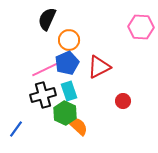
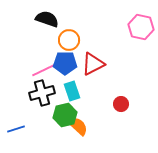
black semicircle: rotated 85 degrees clockwise
pink hexagon: rotated 10 degrees clockwise
blue pentagon: moved 2 px left; rotated 25 degrees clockwise
red triangle: moved 6 px left, 3 px up
cyan rectangle: moved 3 px right
black cross: moved 1 px left, 2 px up
red circle: moved 2 px left, 3 px down
green hexagon: moved 2 px down; rotated 20 degrees clockwise
blue line: rotated 36 degrees clockwise
